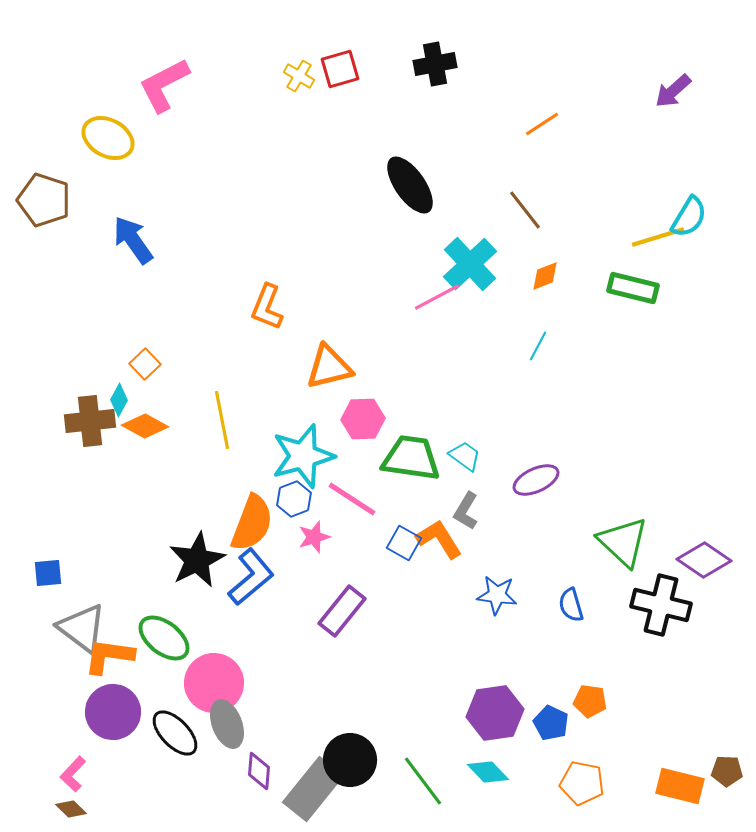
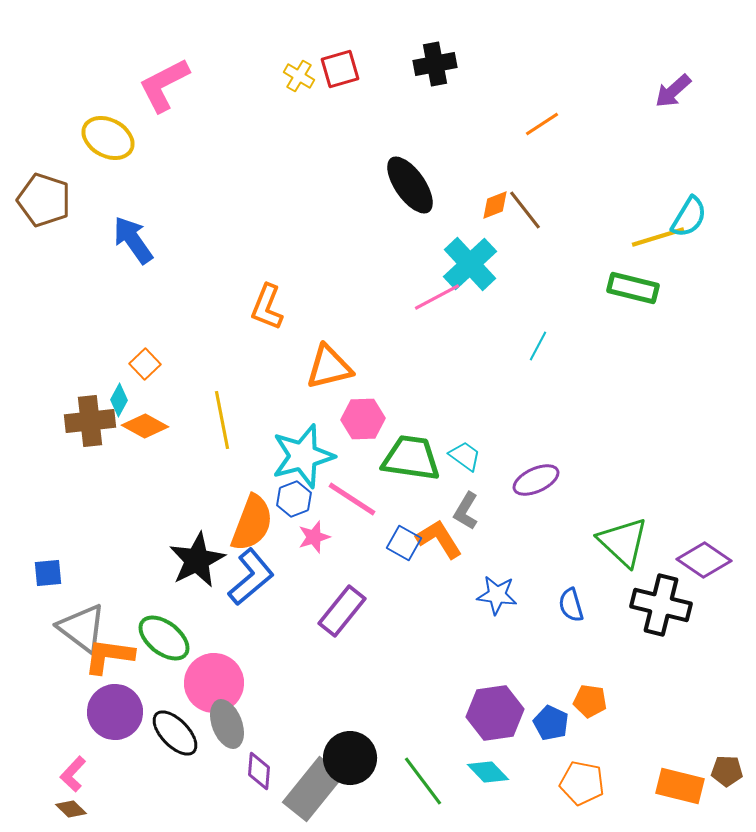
orange diamond at (545, 276): moved 50 px left, 71 px up
purple circle at (113, 712): moved 2 px right
black circle at (350, 760): moved 2 px up
